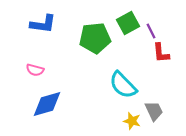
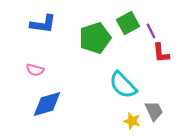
green pentagon: rotated 12 degrees counterclockwise
